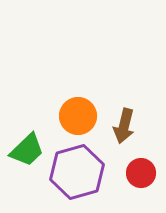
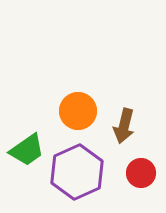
orange circle: moved 5 px up
green trapezoid: rotated 9 degrees clockwise
purple hexagon: rotated 8 degrees counterclockwise
